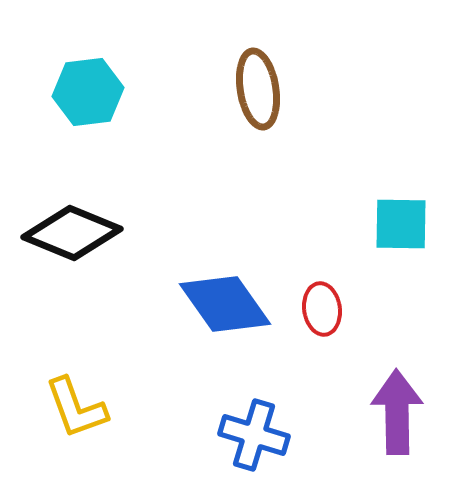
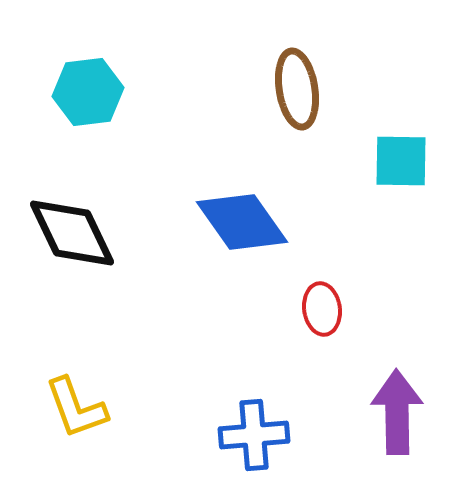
brown ellipse: moved 39 px right
cyan square: moved 63 px up
black diamond: rotated 42 degrees clockwise
blue diamond: moved 17 px right, 82 px up
blue cross: rotated 22 degrees counterclockwise
